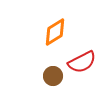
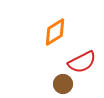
brown circle: moved 10 px right, 8 px down
